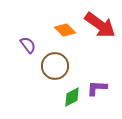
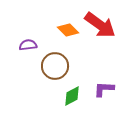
orange diamond: moved 3 px right
purple semicircle: rotated 60 degrees counterclockwise
purple L-shape: moved 7 px right, 1 px down
green diamond: moved 1 px up
